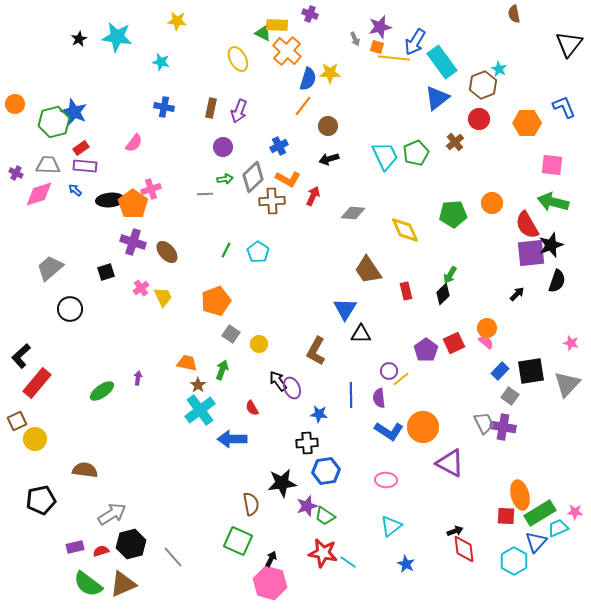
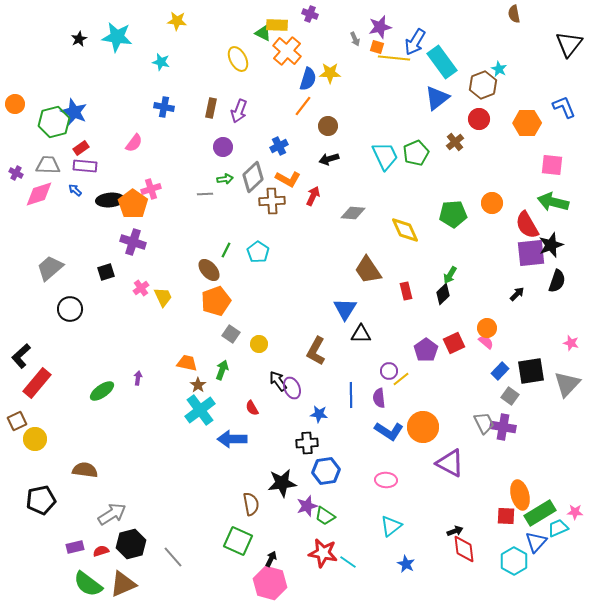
brown ellipse at (167, 252): moved 42 px right, 18 px down
